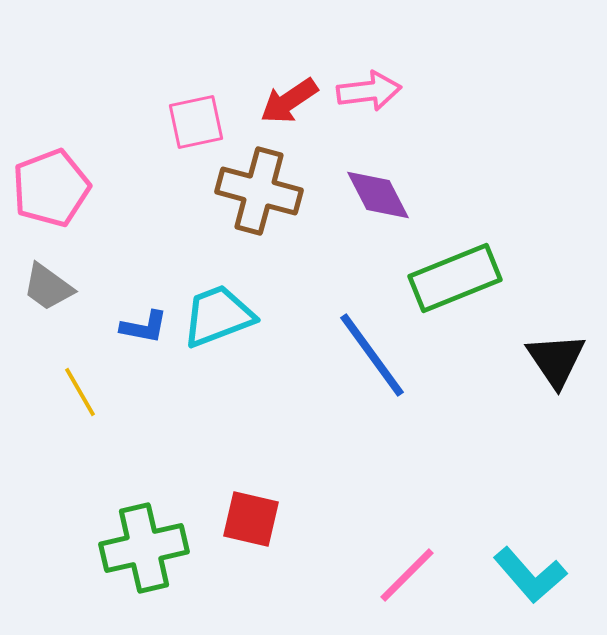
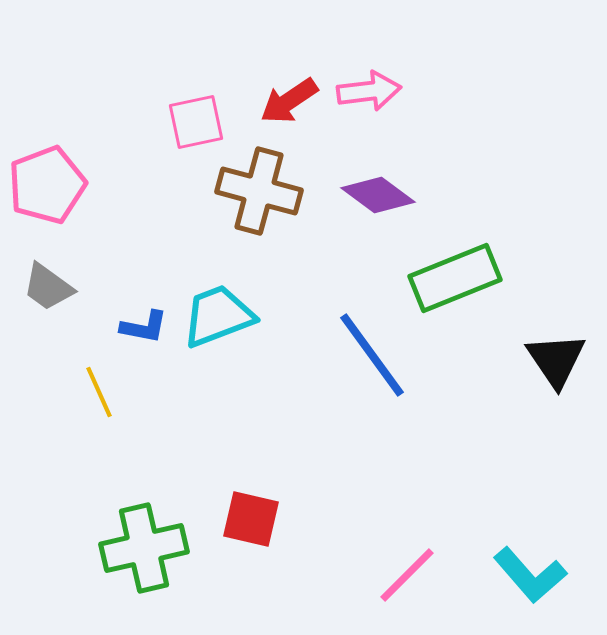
pink pentagon: moved 4 px left, 3 px up
purple diamond: rotated 26 degrees counterclockwise
yellow line: moved 19 px right; rotated 6 degrees clockwise
